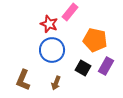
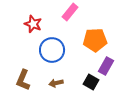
red star: moved 16 px left
orange pentagon: rotated 15 degrees counterclockwise
black square: moved 8 px right, 14 px down
brown arrow: rotated 56 degrees clockwise
